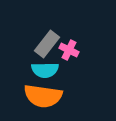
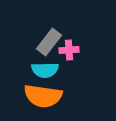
gray rectangle: moved 2 px right, 2 px up
pink cross: rotated 30 degrees counterclockwise
